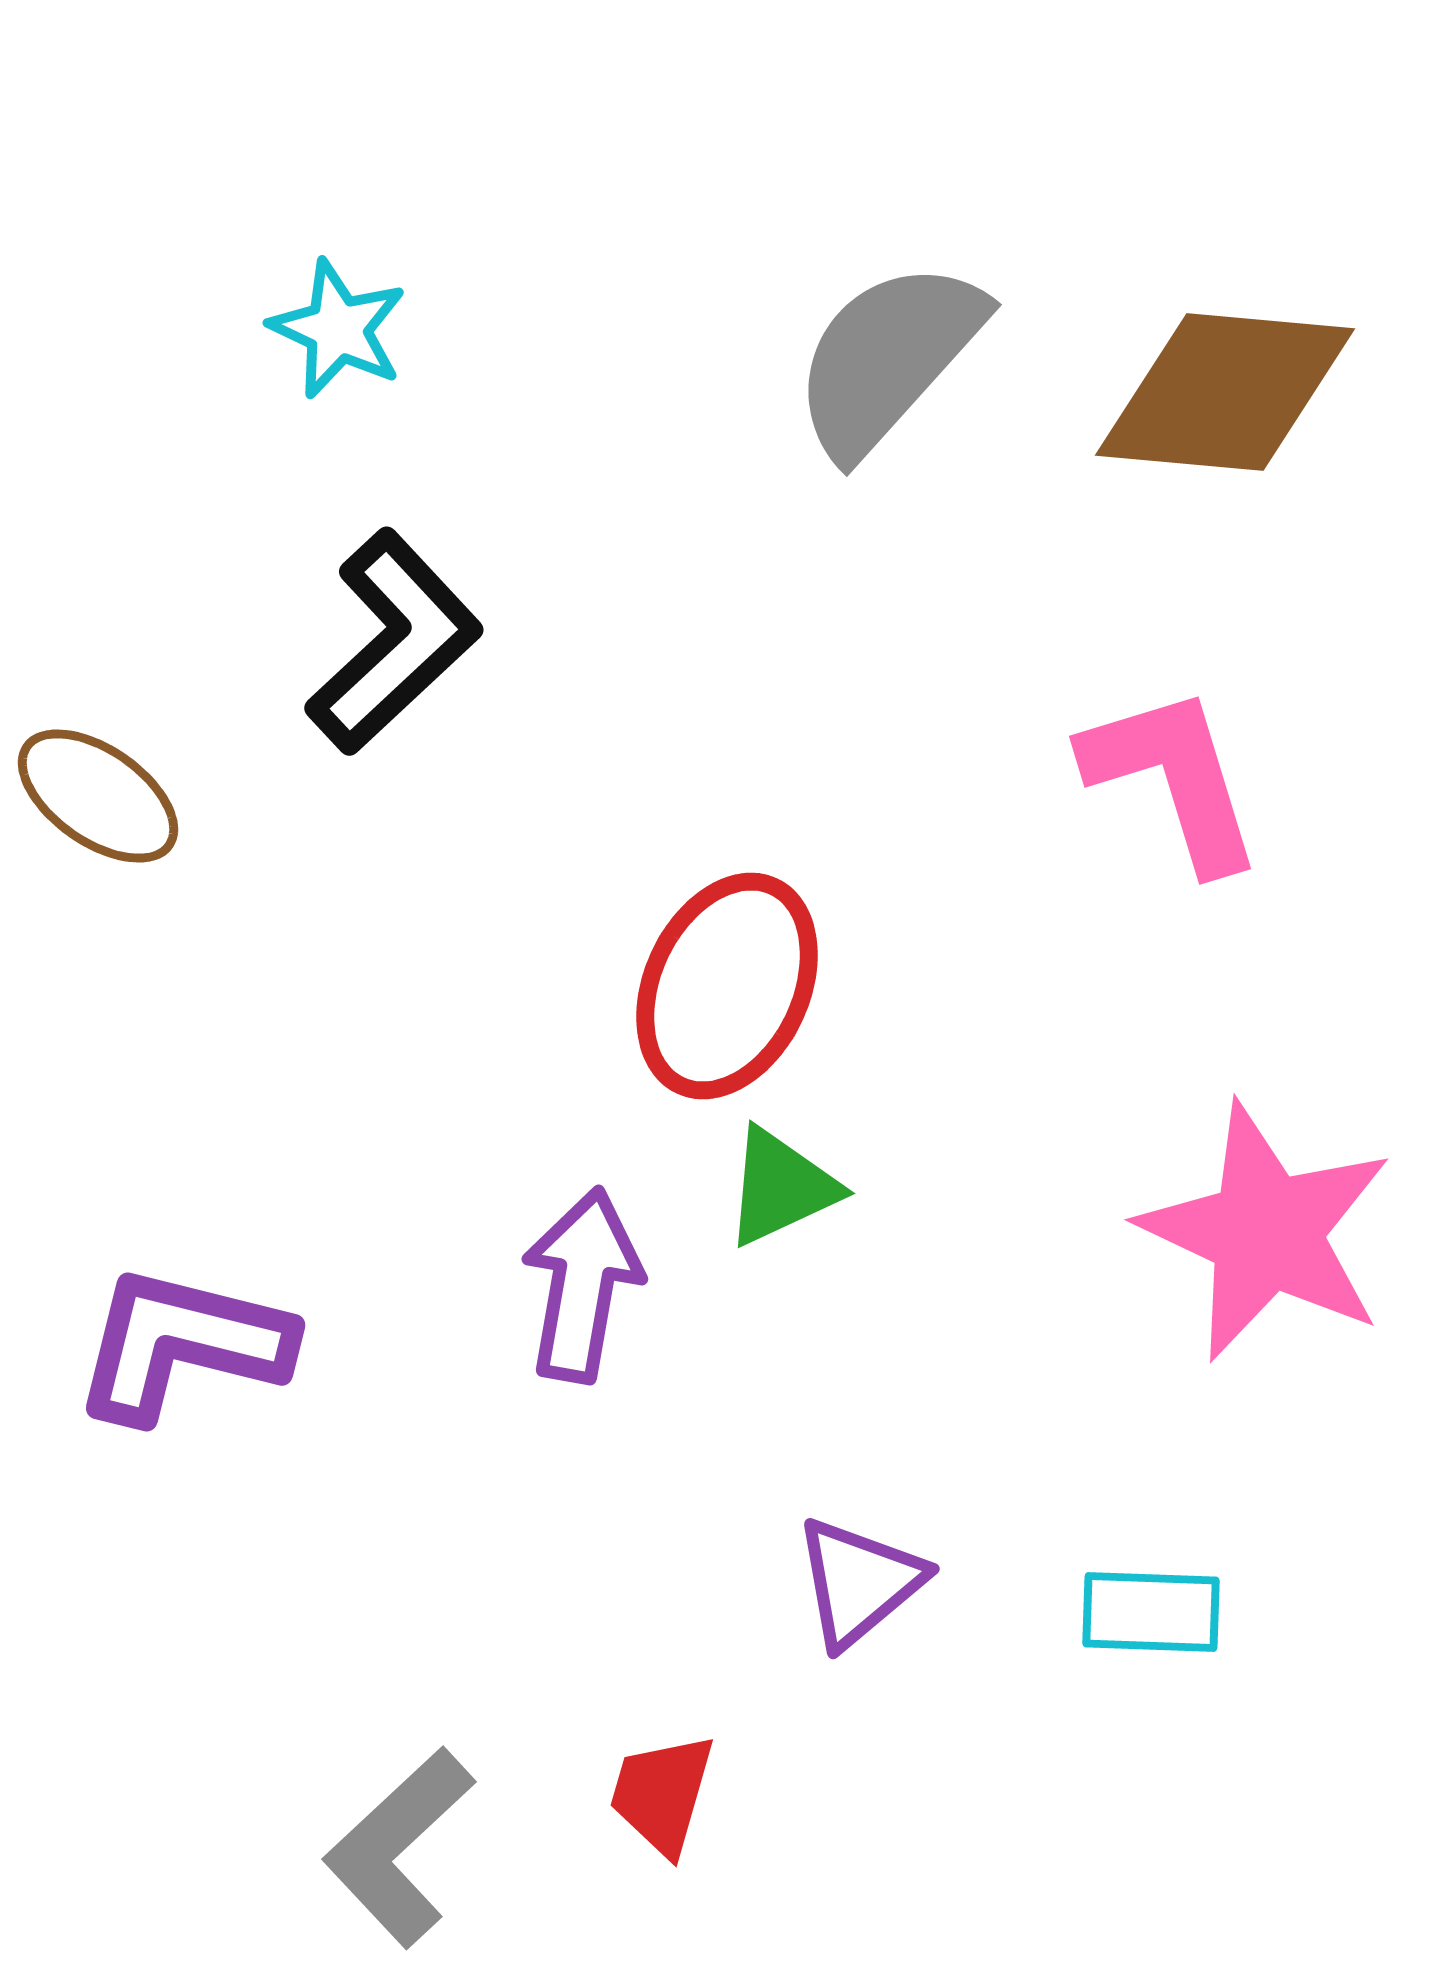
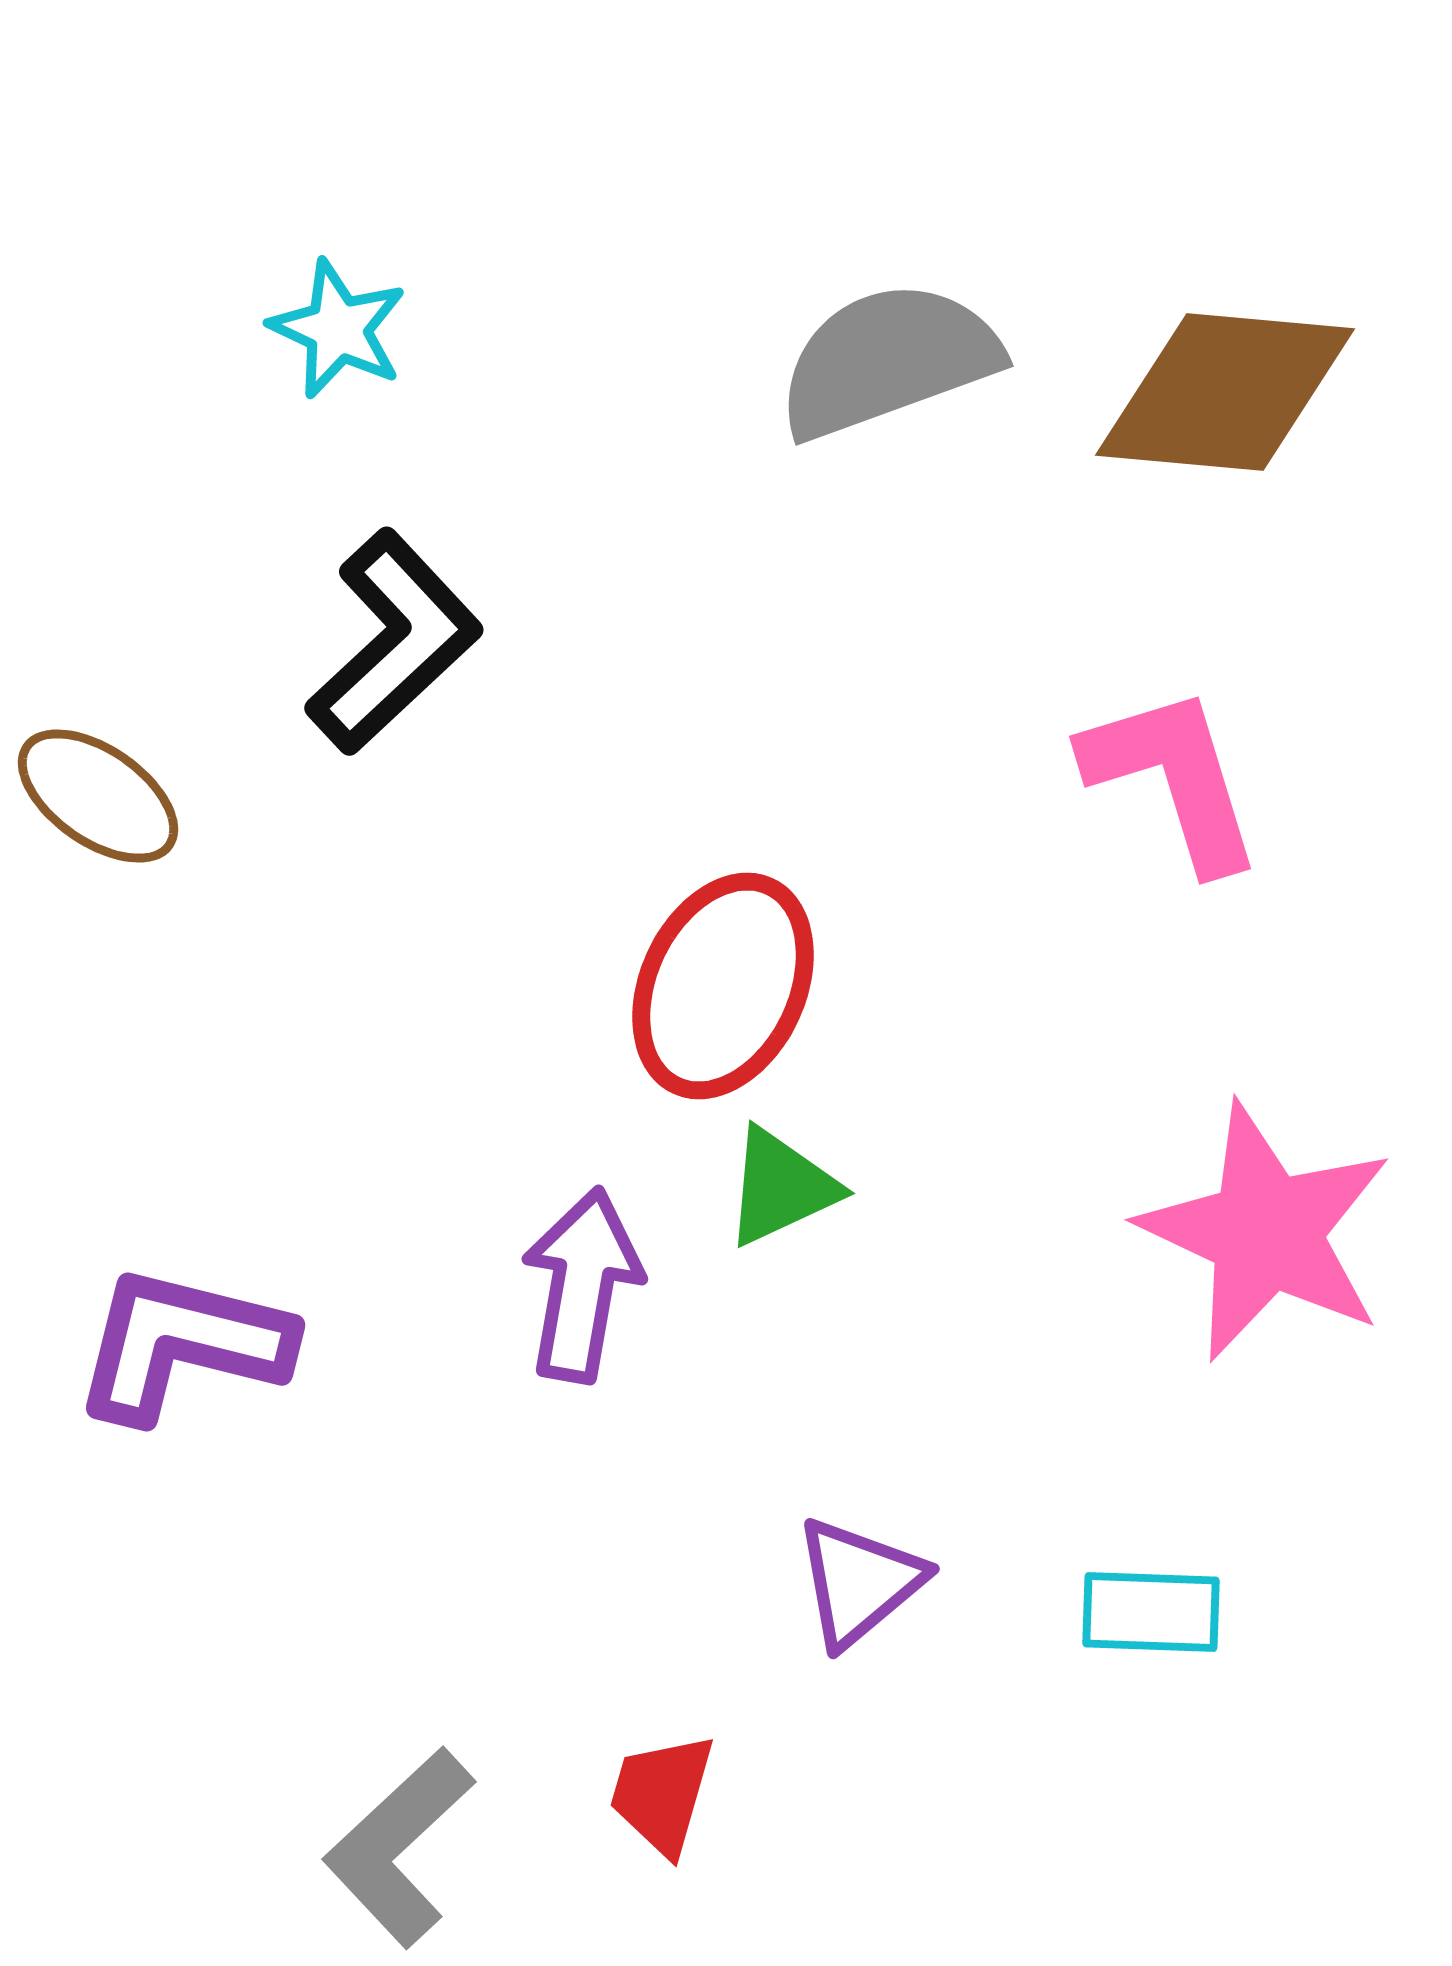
gray semicircle: moved 2 px down; rotated 28 degrees clockwise
red ellipse: moved 4 px left
